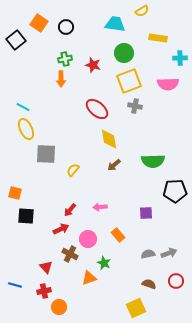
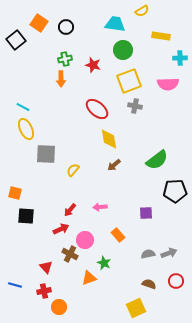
yellow rectangle at (158, 38): moved 3 px right, 2 px up
green circle at (124, 53): moved 1 px left, 3 px up
green semicircle at (153, 161): moved 4 px right, 1 px up; rotated 35 degrees counterclockwise
pink circle at (88, 239): moved 3 px left, 1 px down
